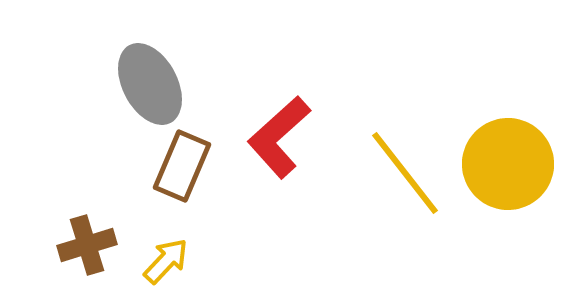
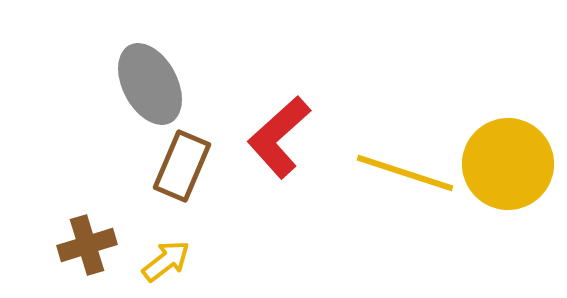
yellow line: rotated 34 degrees counterclockwise
yellow arrow: rotated 9 degrees clockwise
